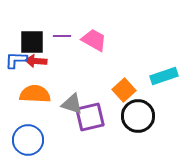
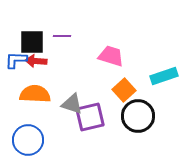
pink trapezoid: moved 17 px right, 16 px down; rotated 12 degrees counterclockwise
